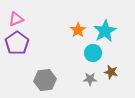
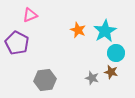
pink triangle: moved 14 px right, 4 px up
orange star: rotated 14 degrees counterclockwise
purple pentagon: rotated 10 degrees counterclockwise
cyan circle: moved 23 px right
gray star: moved 2 px right, 1 px up; rotated 16 degrees clockwise
